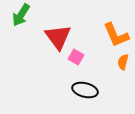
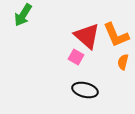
green arrow: moved 2 px right
red triangle: moved 29 px right, 1 px up; rotated 12 degrees counterclockwise
